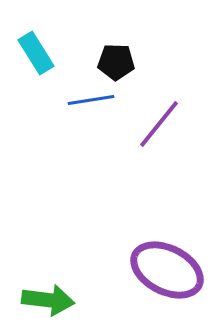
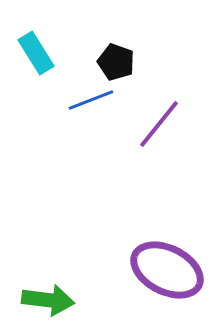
black pentagon: rotated 18 degrees clockwise
blue line: rotated 12 degrees counterclockwise
